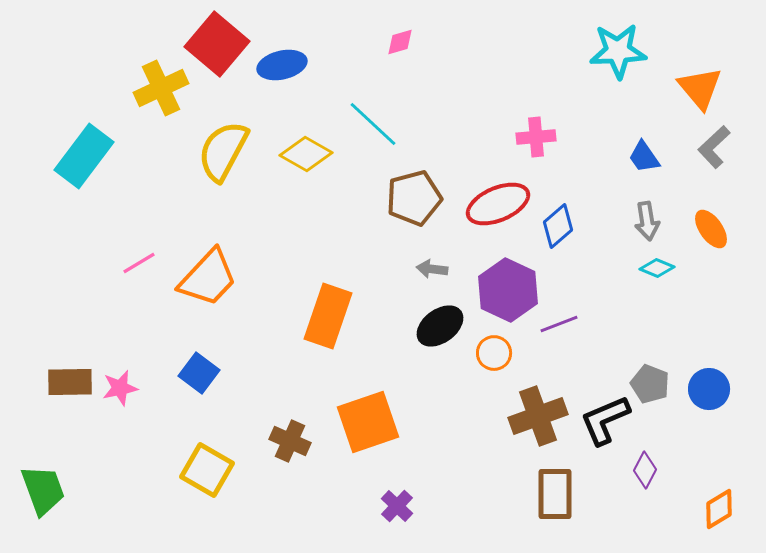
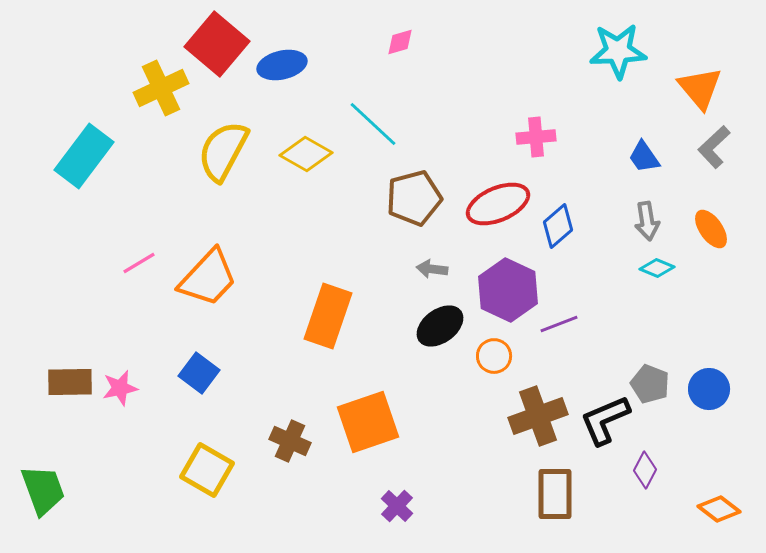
orange circle at (494, 353): moved 3 px down
orange diamond at (719, 509): rotated 69 degrees clockwise
